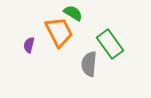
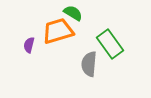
orange trapezoid: moved 1 px left, 1 px up; rotated 80 degrees counterclockwise
